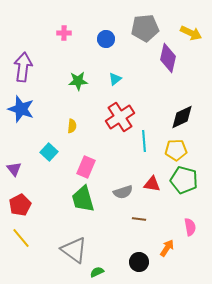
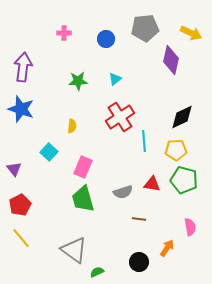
purple diamond: moved 3 px right, 2 px down
pink rectangle: moved 3 px left
